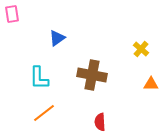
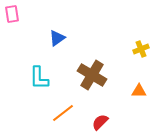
yellow cross: rotated 28 degrees clockwise
brown cross: rotated 20 degrees clockwise
orange triangle: moved 12 px left, 7 px down
orange line: moved 19 px right
red semicircle: rotated 48 degrees clockwise
